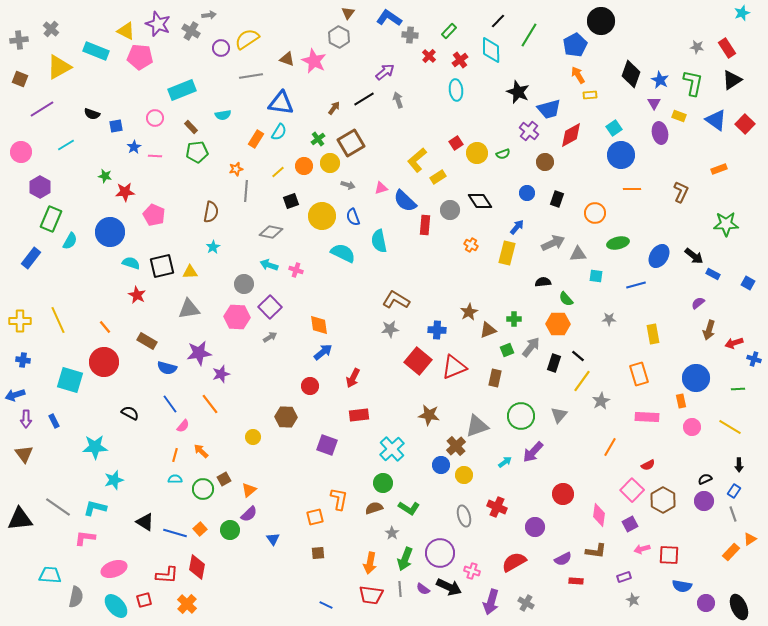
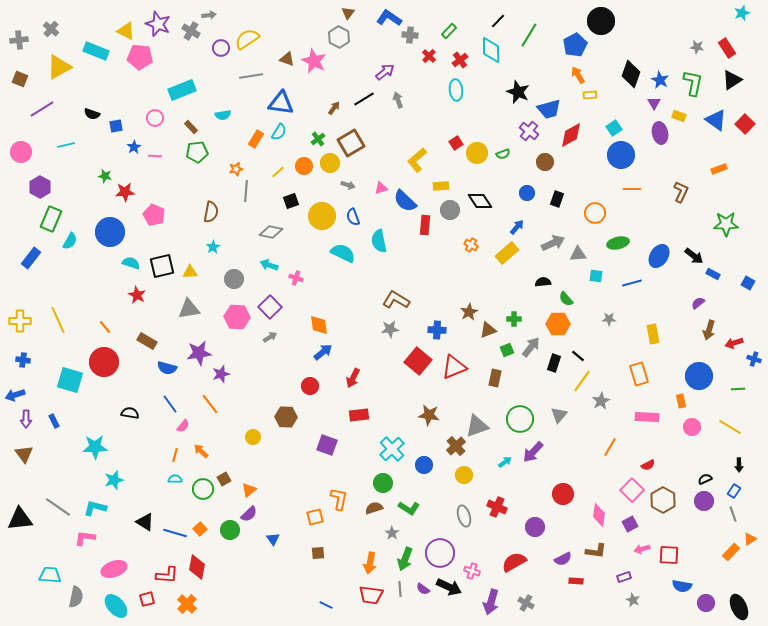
cyan line at (66, 145): rotated 18 degrees clockwise
yellow rectangle at (438, 177): moved 3 px right, 9 px down; rotated 28 degrees clockwise
yellow rectangle at (507, 253): rotated 35 degrees clockwise
pink cross at (296, 270): moved 8 px down
gray circle at (244, 284): moved 10 px left, 5 px up
blue line at (636, 285): moved 4 px left, 2 px up
blue circle at (696, 378): moved 3 px right, 2 px up
black semicircle at (130, 413): rotated 18 degrees counterclockwise
green circle at (521, 416): moved 1 px left, 3 px down
blue circle at (441, 465): moved 17 px left
red square at (144, 600): moved 3 px right, 1 px up
